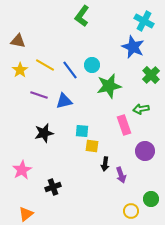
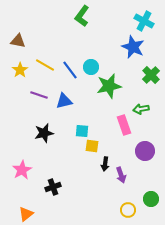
cyan circle: moved 1 px left, 2 px down
yellow circle: moved 3 px left, 1 px up
